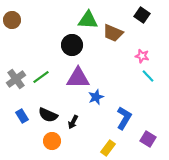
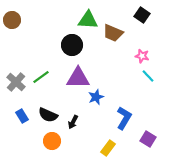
gray cross: moved 3 px down; rotated 12 degrees counterclockwise
